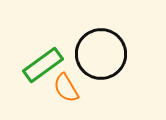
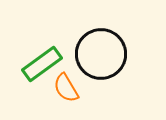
green rectangle: moved 1 px left, 1 px up
